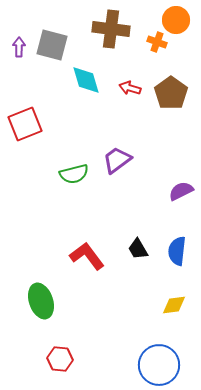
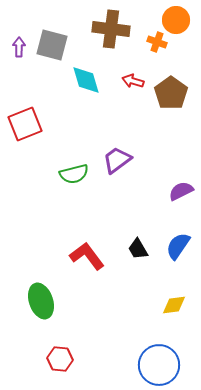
red arrow: moved 3 px right, 7 px up
blue semicircle: moved 1 px right, 5 px up; rotated 28 degrees clockwise
